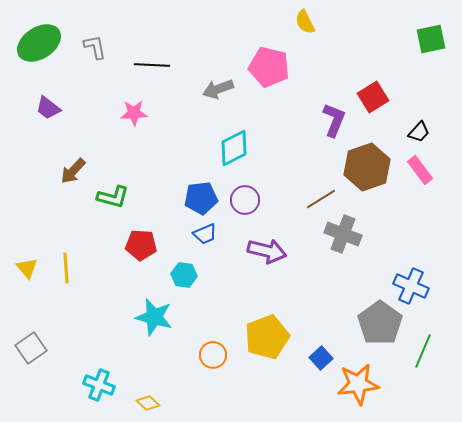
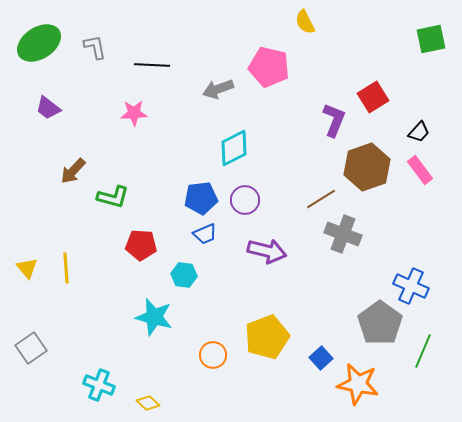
orange star: rotated 18 degrees clockwise
